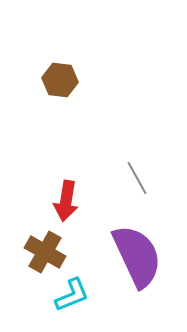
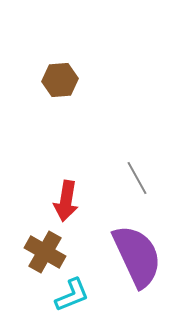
brown hexagon: rotated 12 degrees counterclockwise
